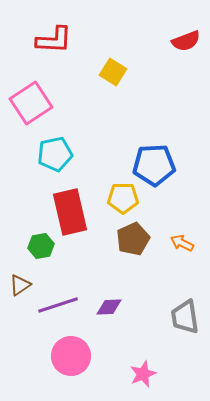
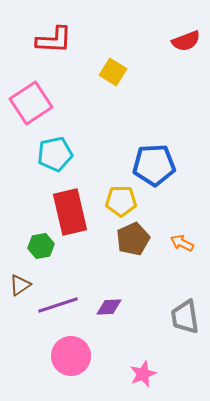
yellow pentagon: moved 2 px left, 3 px down
